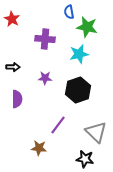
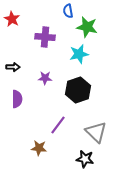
blue semicircle: moved 1 px left, 1 px up
purple cross: moved 2 px up
